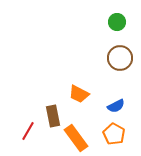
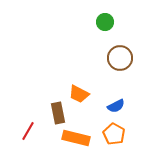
green circle: moved 12 px left
brown rectangle: moved 5 px right, 3 px up
orange rectangle: rotated 40 degrees counterclockwise
